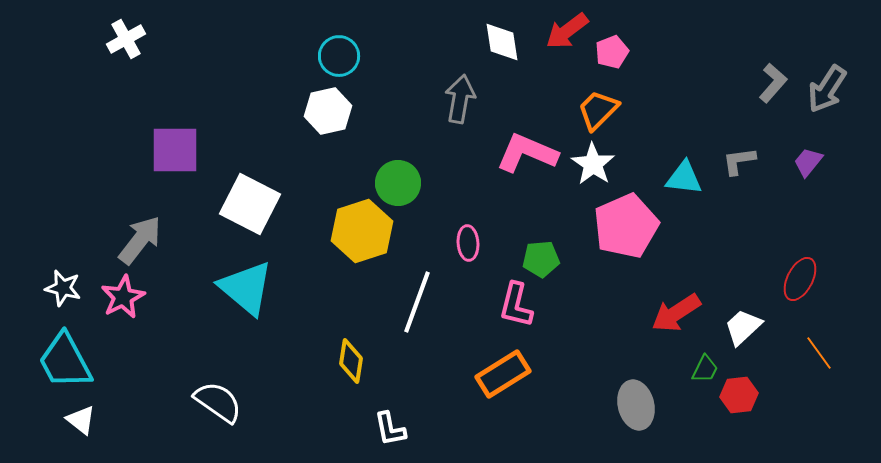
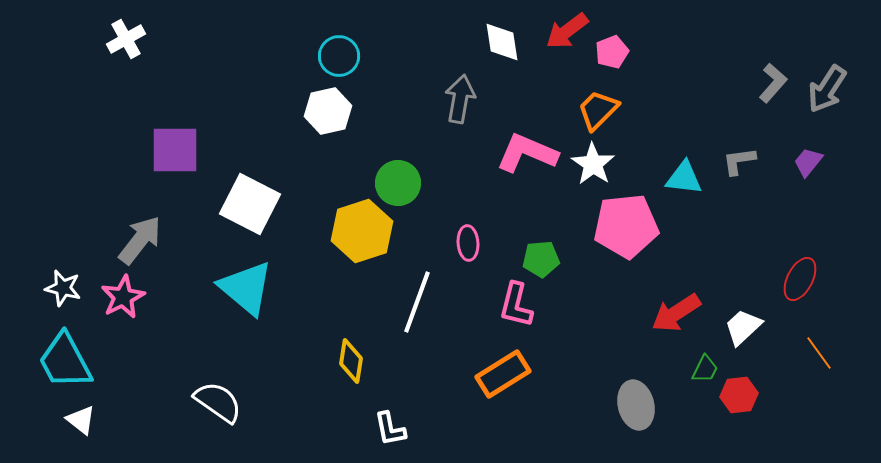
pink pentagon at (626, 226): rotated 18 degrees clockwise
